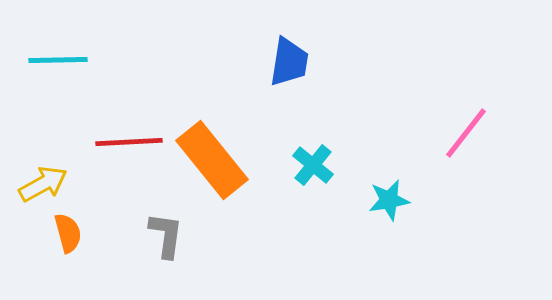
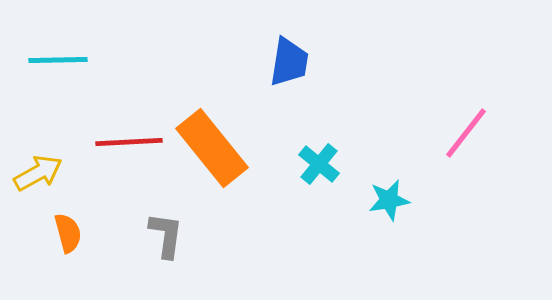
orange rectangle: moved 12 px up
cyan cross: moved 6 px right, 1 px up
yellow arrow: moved 5 px left, 11 px up
